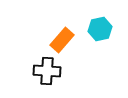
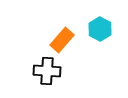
cyan hexagon: rotated 20 degrees counterclockwise
